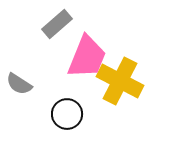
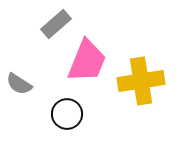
gray rectangle: moved 1 px left
pink trapezoid: moved 4 px down
yellow cross: moved 21 px right; rotated 36 degrees counterclockwise
